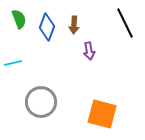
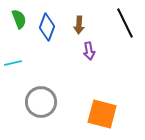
brown arrow: moved 5 px right
